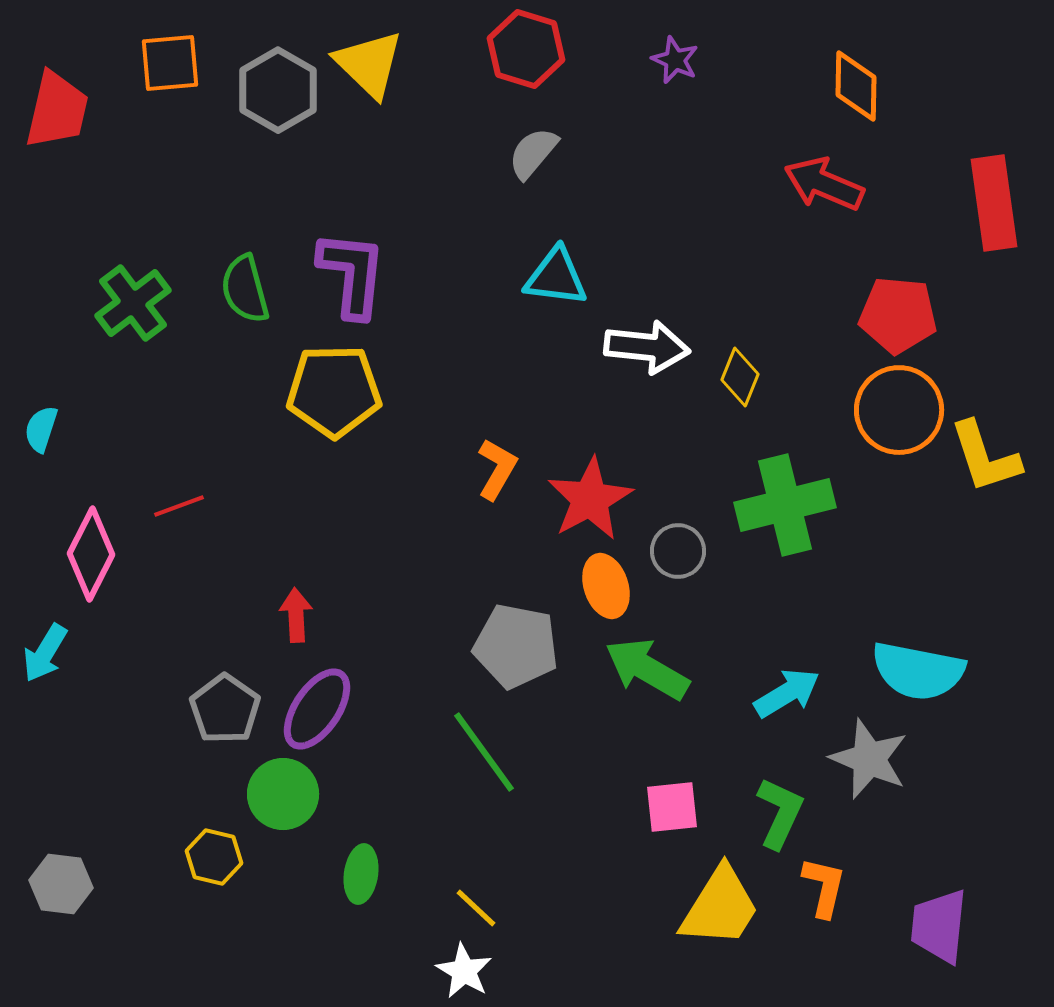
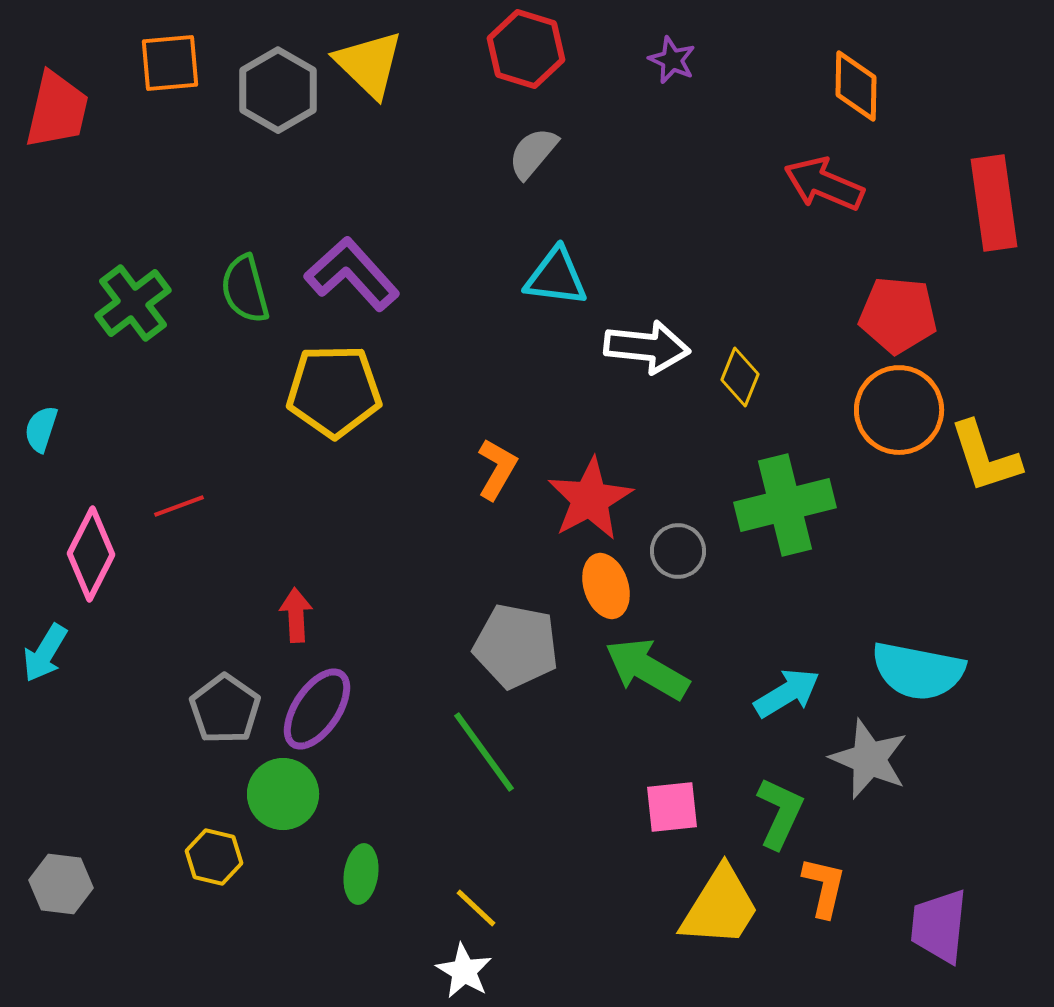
purple star at (675, 60): moved 3 px left
purple L-shape at (352, 274): rotated 48 degrees counterclockwise
